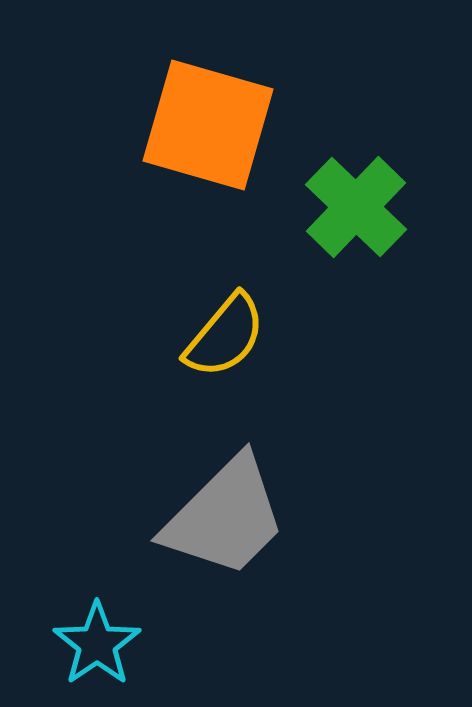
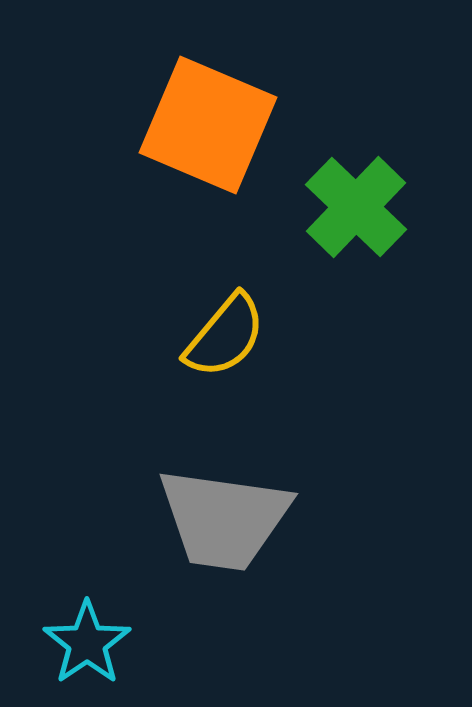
orange square: rotated 7 degrees clockwise
gray trapezoid: moved 1 px left, 2 px down; rotated 53 degrees clockwise
cyan star: moved 10 px left, 1 px up
